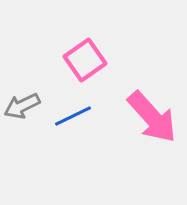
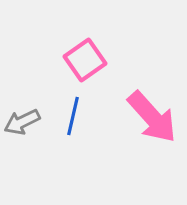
gray arrow: moved 16 px down
blue line: rotated 51 degrees counterclockwise
